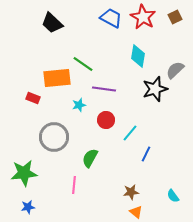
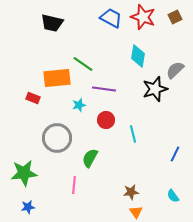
red star: rotated 10 degrees counterclockwise
black trapezoid: rotated 30 degrees counterclockwise
cyan line: moved 3 px right, 1 px down; rotated 54 degrees counterclockwise
gray circle: moved 3 px right, 1 px down
blue line: moved 29 px right
orange triangle: rotated 16 degrees clockwise
